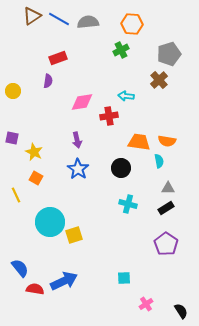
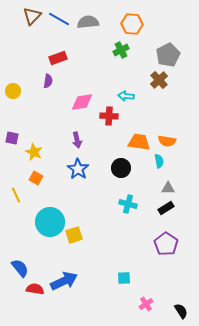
brown triangle: rotated 12 degrees counterclockwise
gray pentagon: moved 1 px left, 1 px down; rotated 10 degrees counterclockwise
red cross: rotated 12 degrees clockwise
